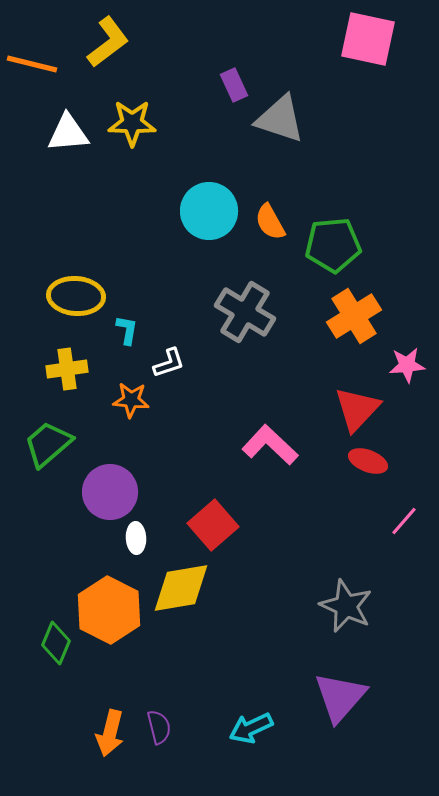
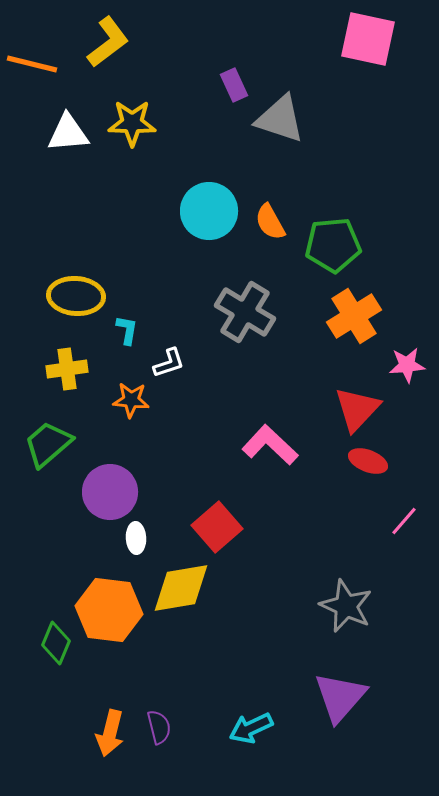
red square: moved 4 px right, 2 px down
orange hexagon: rotated 20 degrees counterclockwise
